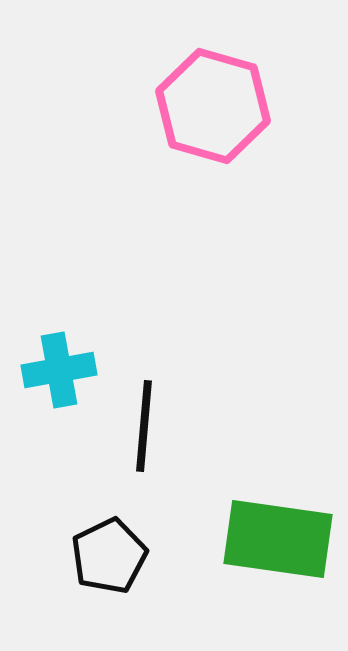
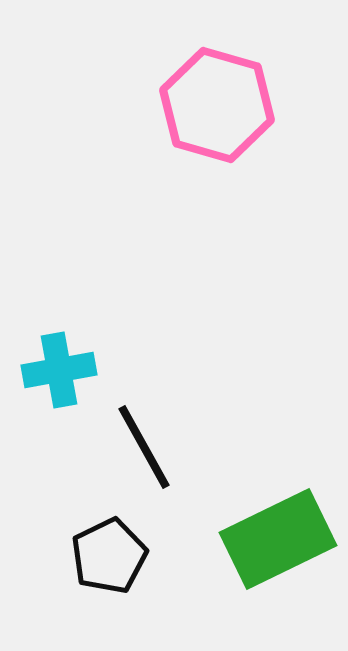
pink hexagon: moved 4 px right, 1 px up
black line: moved 21 px down; rotated 34 degrees counterclockwise
green rectangle: rotated 34 degrees counterclockwise
